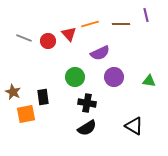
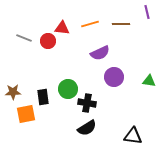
purple line: moved 1 px right, 3 px up
red triangle: moved 7 px left, 6 px up; rotated 42 degrees counterclockwise
green circle: moved 7 px left, 12 px down
brown star: rotated 28 degrees counterclockwise
black triangle: moved 1 px left, 10 px down; rotated 24 degrees counterclockwise
